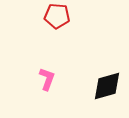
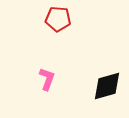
red pentagon: moved 1 px right, 3 px down
